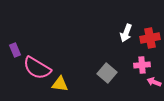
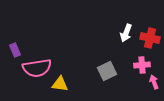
red cross: rotated 24 degrees clockwise
pink semicircle: rotated 40 degrees counterclockwise
gray square: moved 2 px up; rotated 24 degrees clockwise
pink arrow: rotated 48 degrees clockwise
